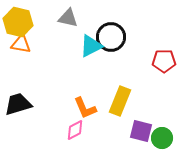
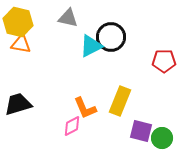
pink diamond: moved 3 px left, 4 px up
